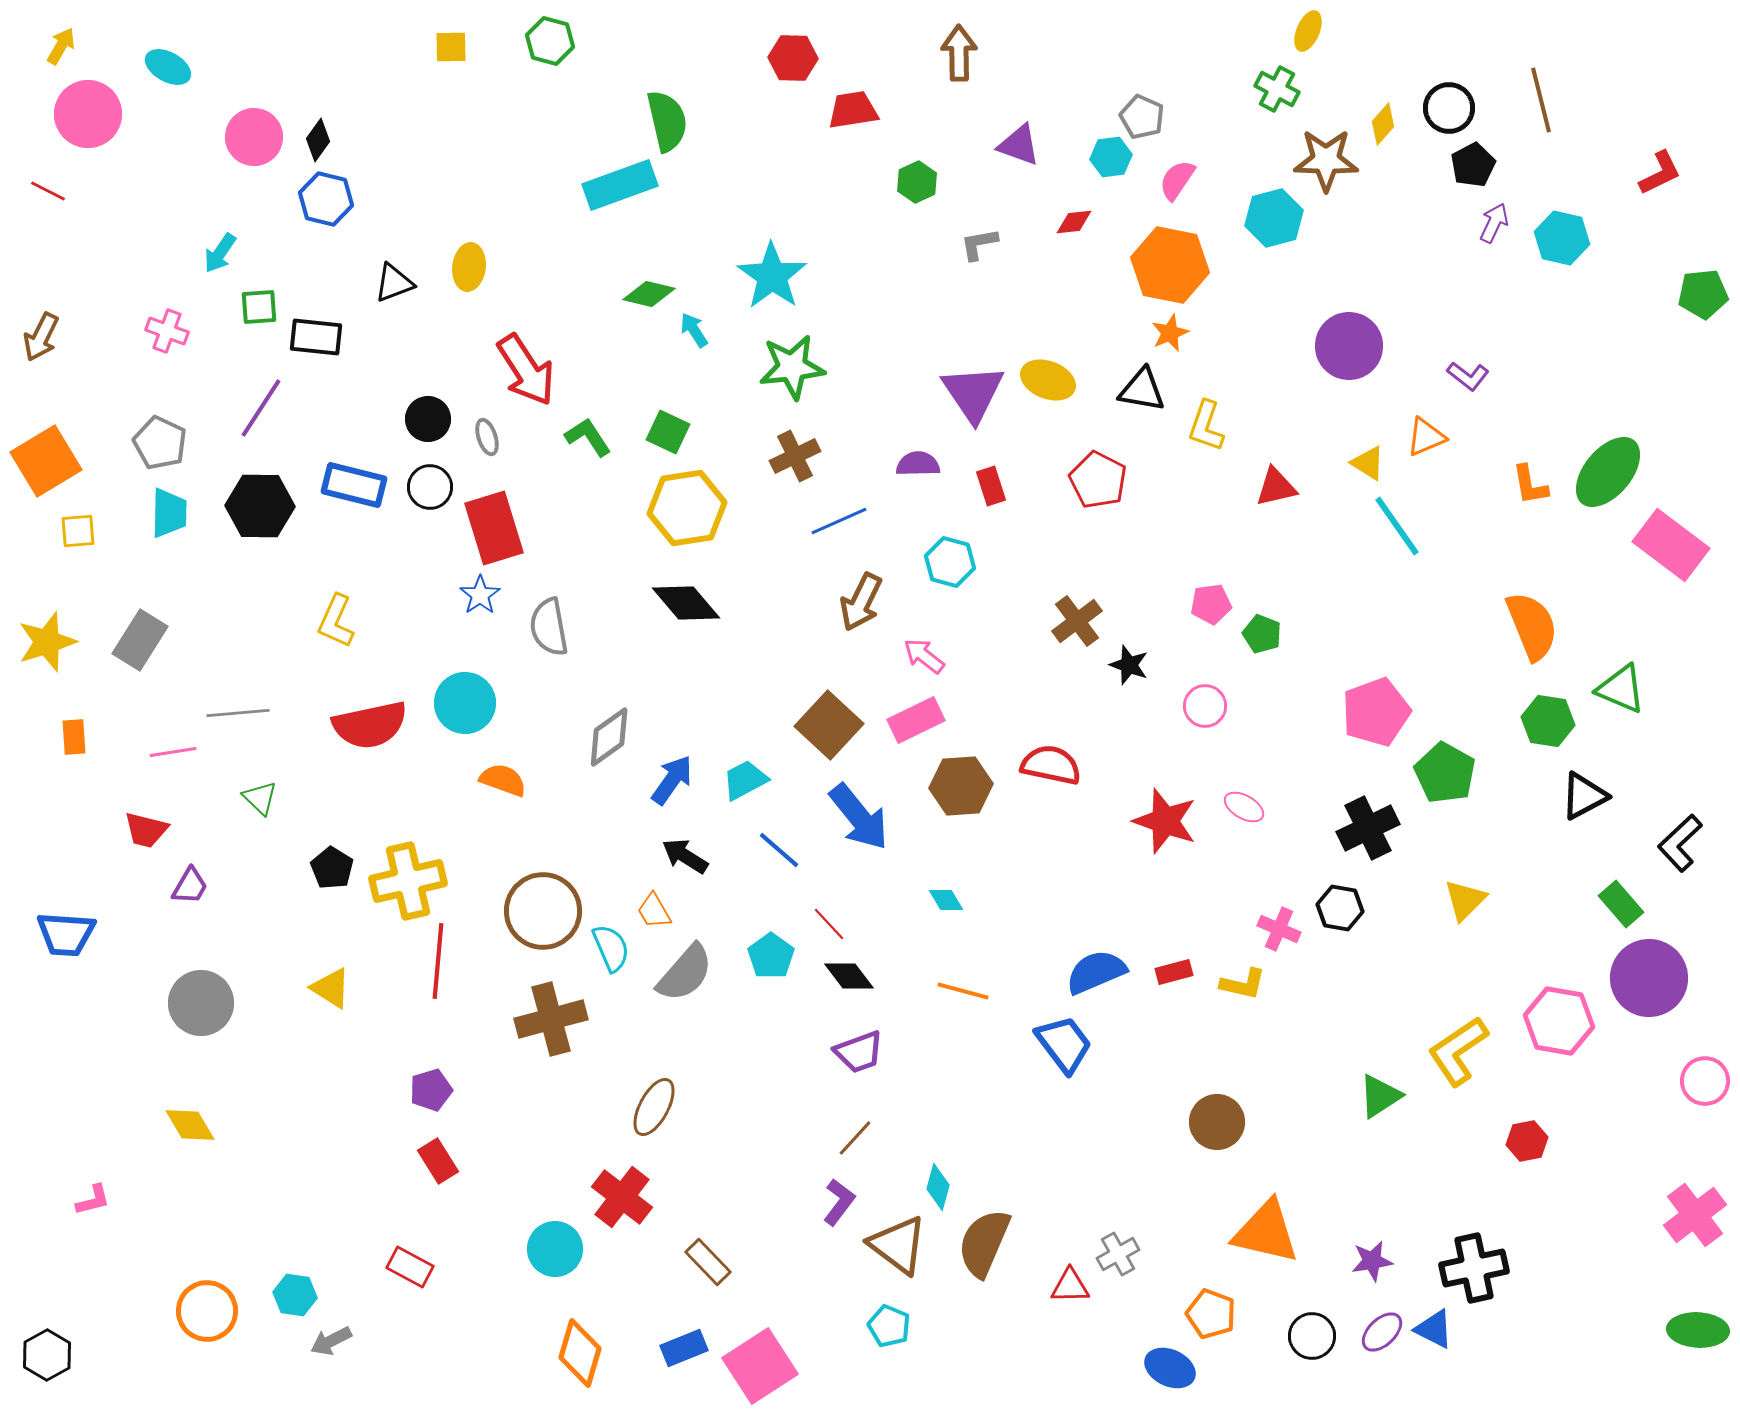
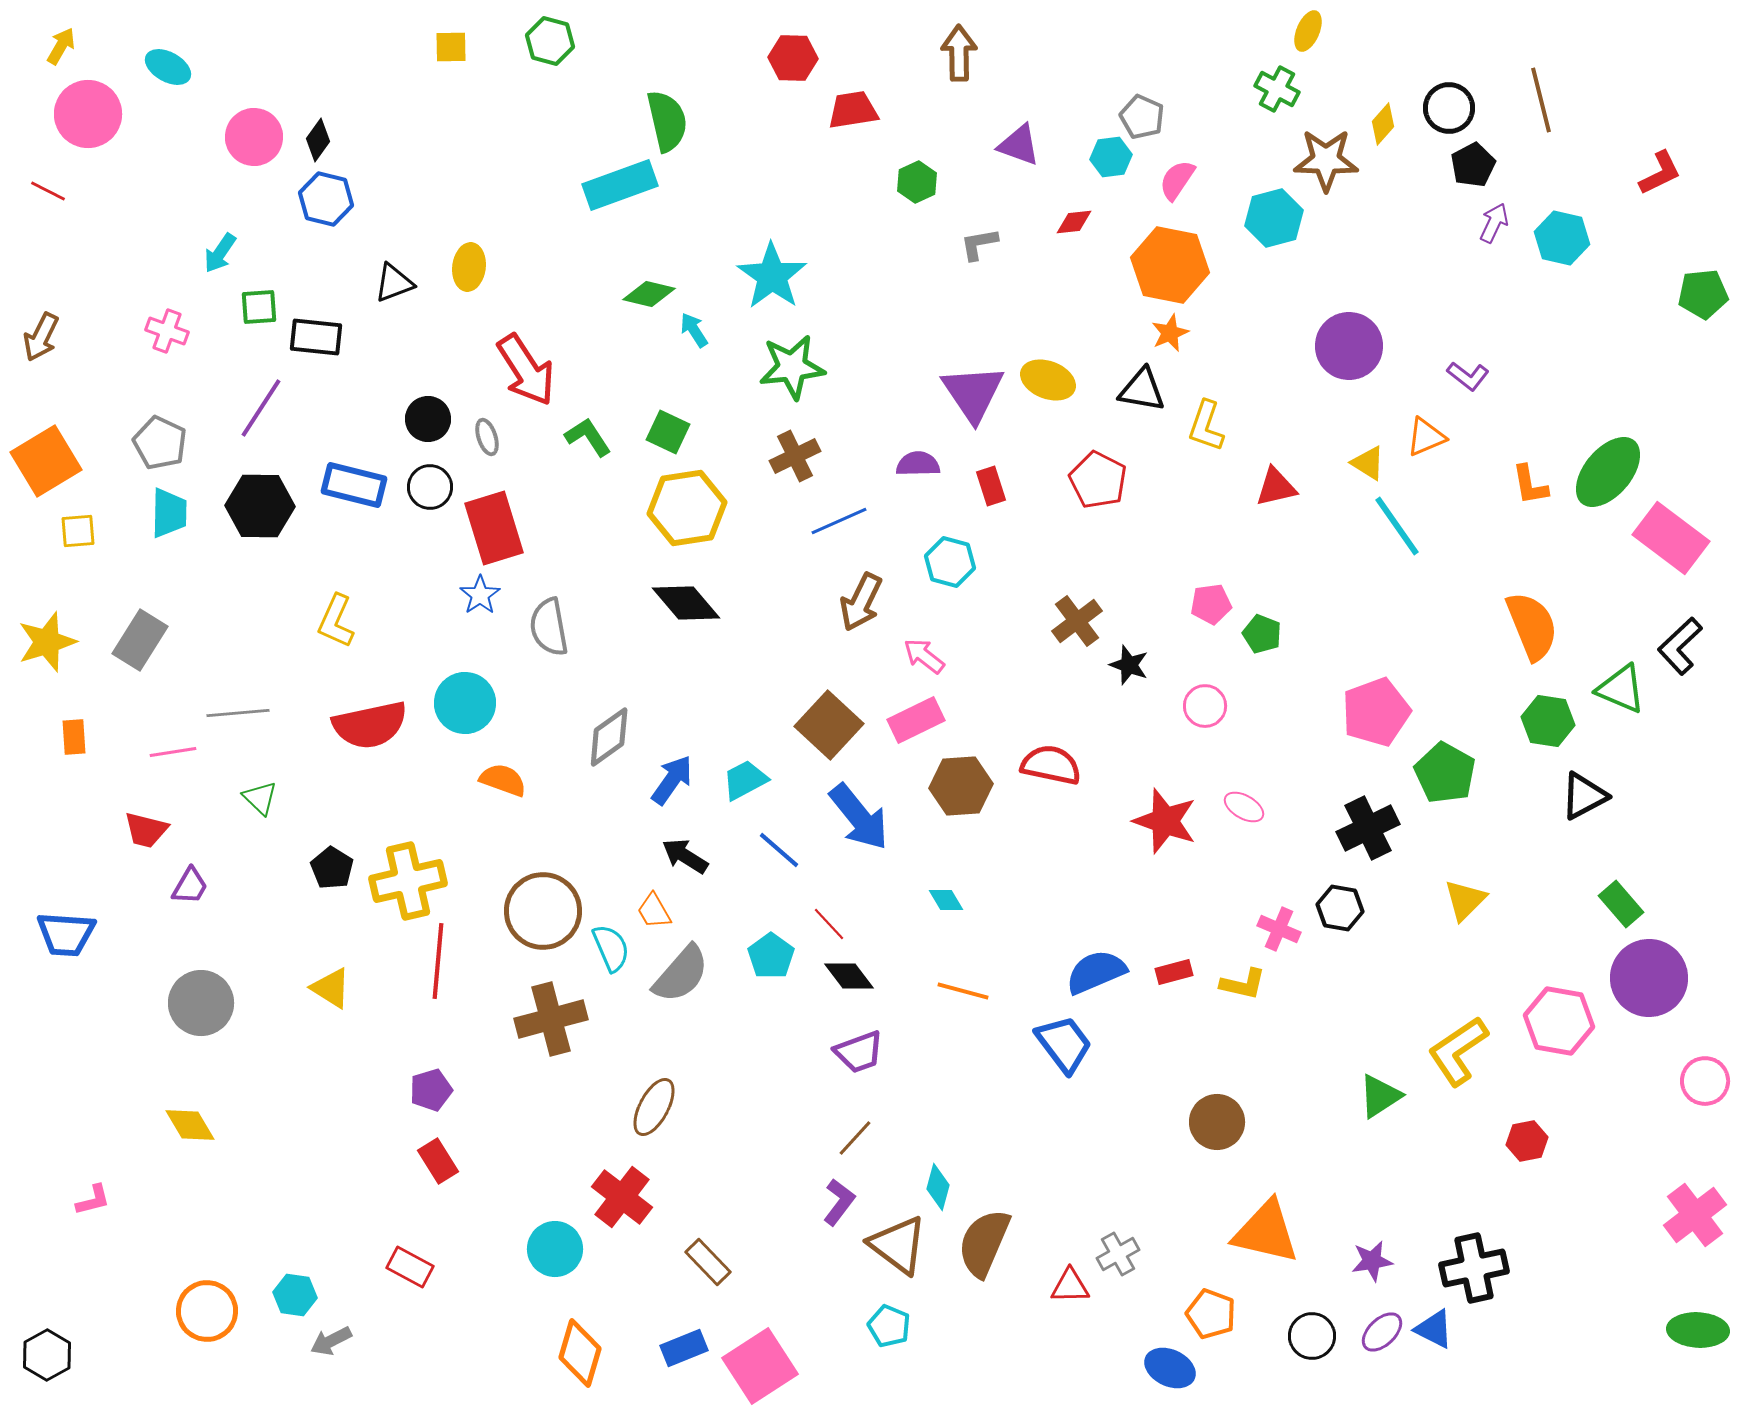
pink rectangle at (1671, 545): moved 7 px up
black L-shape at (1680, 843): moved 197 px up
gray semicircle at (685, 973): moved 4 px left, 1 px down
